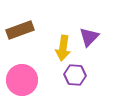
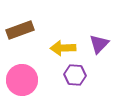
purple triangle: moved 10 px right, 7 px down
yellow arrow: rotated 80 degrees clockwise
